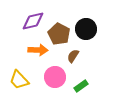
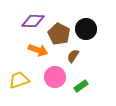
purple diamond: rotated 15 degrees clockwise
orange arrow: rotated 18 degrees clockwise
yellow trapezoid: rotated 115 degrees clockwise
